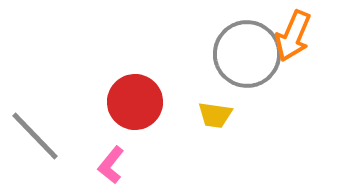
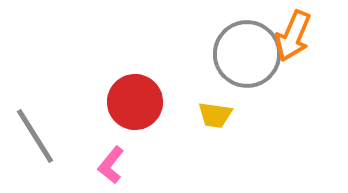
gray line: rotated 12 degrees clockwise
